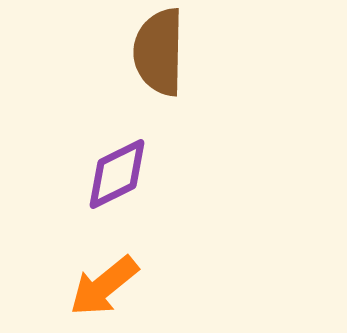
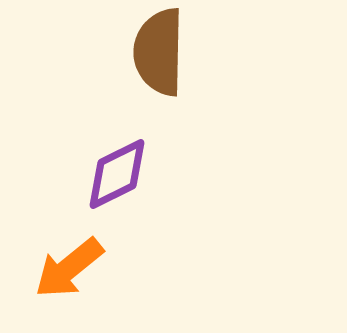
orange arrow: moved 35 px left, 18 px up
